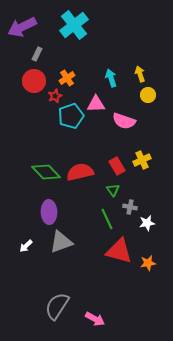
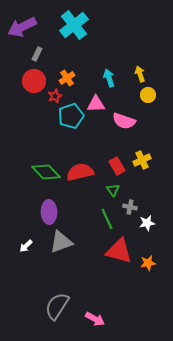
cyan arrow: moved 2 px left
